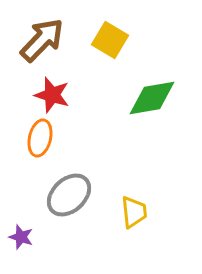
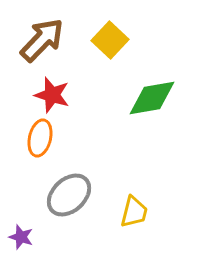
yellow square: rotated 12 degrees clockwise
yellow trapezoid: rotated 20 degrees clockwise
